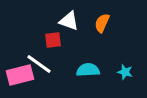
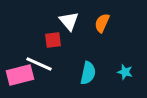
white triangle: rotated 30 degrees clockwise
white line: rotated 12 degrees counterclockwise
cyan semicircle: moved 3 px down; rotated 105 degrees clockwise
